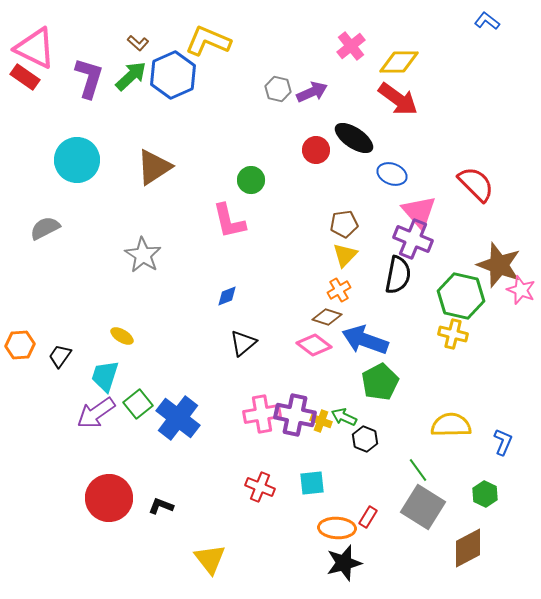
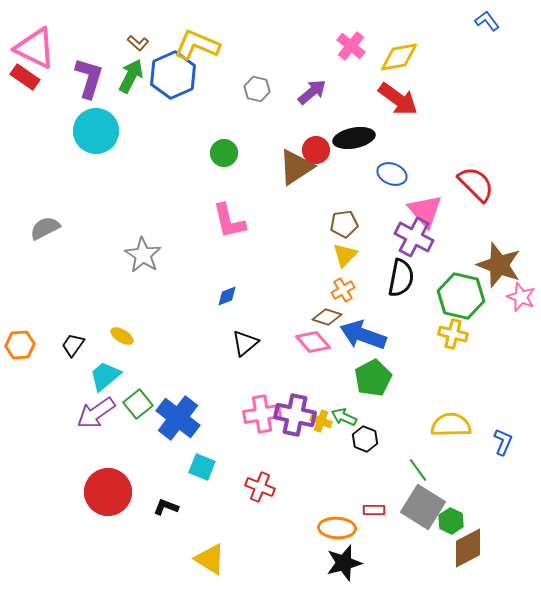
blue L-shape at (487, 21): rotated 15 degrees clockwise
yellow L-shape at (208, 41): moved 11 px left, 4 px down
pink cross at (351, 46): rotated 12 degrees counterclockwise
yellow diamond at (399, 62): moved 5 px up; rotated 9 degrees counterclockwise
green arrow at (131, 76): rotated 20 degrees counterclockwise
gray hexagon at (278, 89): moved 21 px left
purple arrow at (312, 92): rotated 16 degrees counterclockwise
black ellipse at (354, 138): rotated 45 degrees counterclockwise
cyan circle at (77, 160): moved 19 px right, 29 px up
brown triangle at (154, 167): moved 142 px right
green circle at (251, 180): moved 27 px left, 27 px up
pink triangle at (419, 212): moved 6 px right, 1 px up
purple cross at (413, 239): moved 1 px right, 2 px up; rotated 6 degrees clockwise
black semicircle at (398, 275): moved 3 px right, 3 px down
orange cross at (339, 290): moved 4 px right
pink star at (521, 290): moved 7 px down
blue arrow at (365, 340): moved 2 px left, 5 px up
black triangle at (243, 343): moved 2 px right
pink diamond at (314, 345): moved 1 px left, 3 px up; rotated 12 degrees clockwise
black trapezoid at (60, 356): moved 13 px right, 11 px up
cyan trapezoid at (105, 376): rotated 32 degrees clockwise
green pentagon at (380, 382): moved 7 px left, 4 px up
cyan square at (312, 483): moved 110 px left, 16 px up; rotated 28 degrees clockwise
green hexagon at (485, 494): moved 34 px left, 27 px down
red circle at (109, 498): moved 1 px left, 6 px up
black L-shape at (161, 506): moved 5 px right, 1 px down
red rectangle at (368, 517): moved 6 px right, 7 px up; rotated 60 degrees clockwise
yellow triangle at (210, 559): rotated 20 degrees counterclockwise
